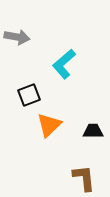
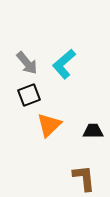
gray arrow: moved 10 px right, 26 px down; rotated 40 degrees clockwise
